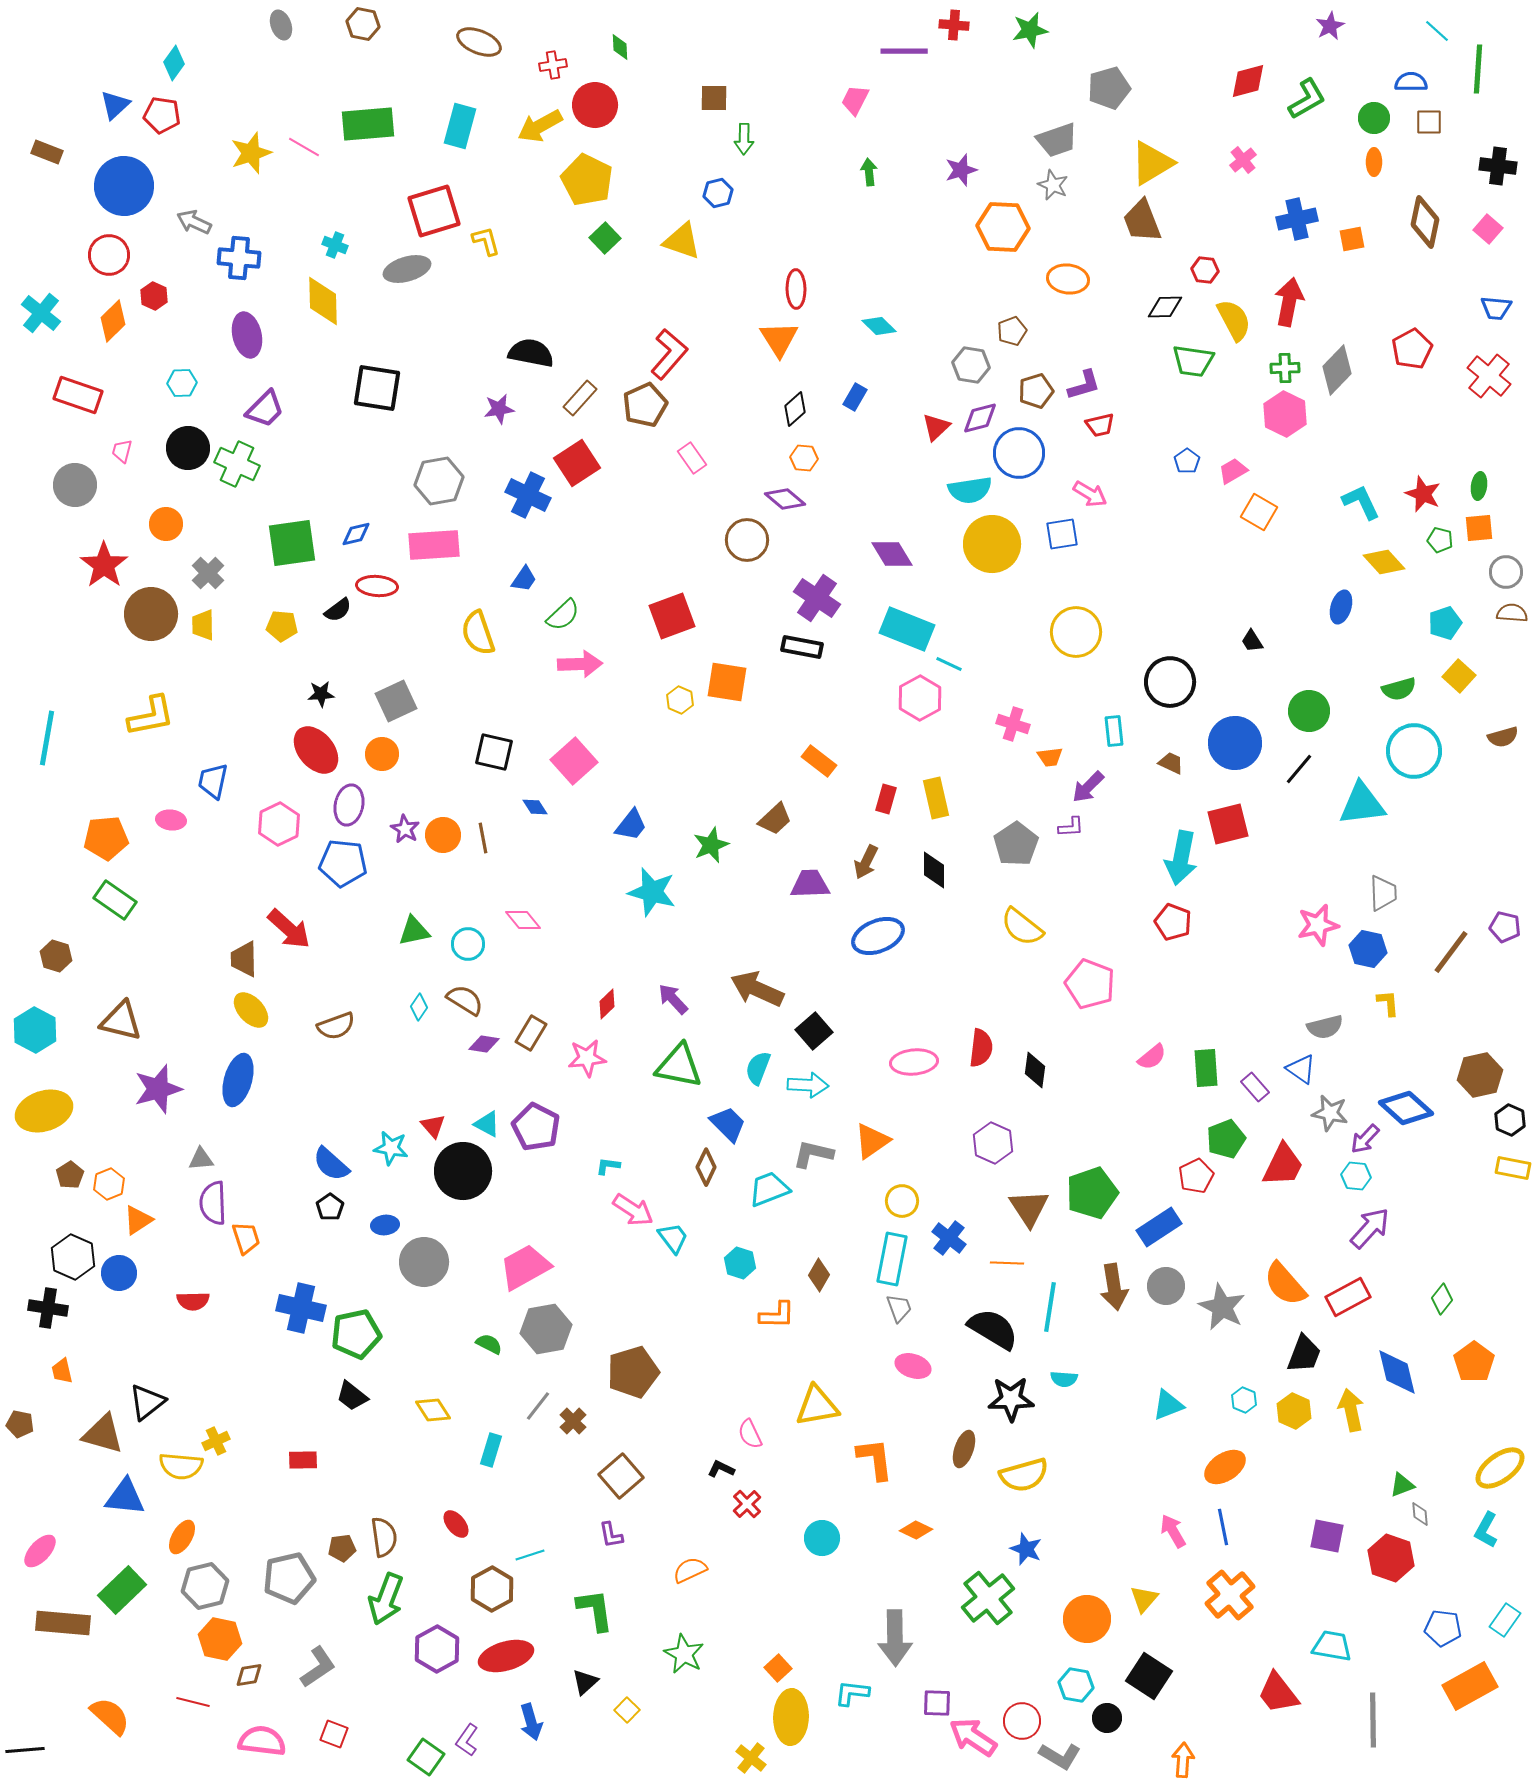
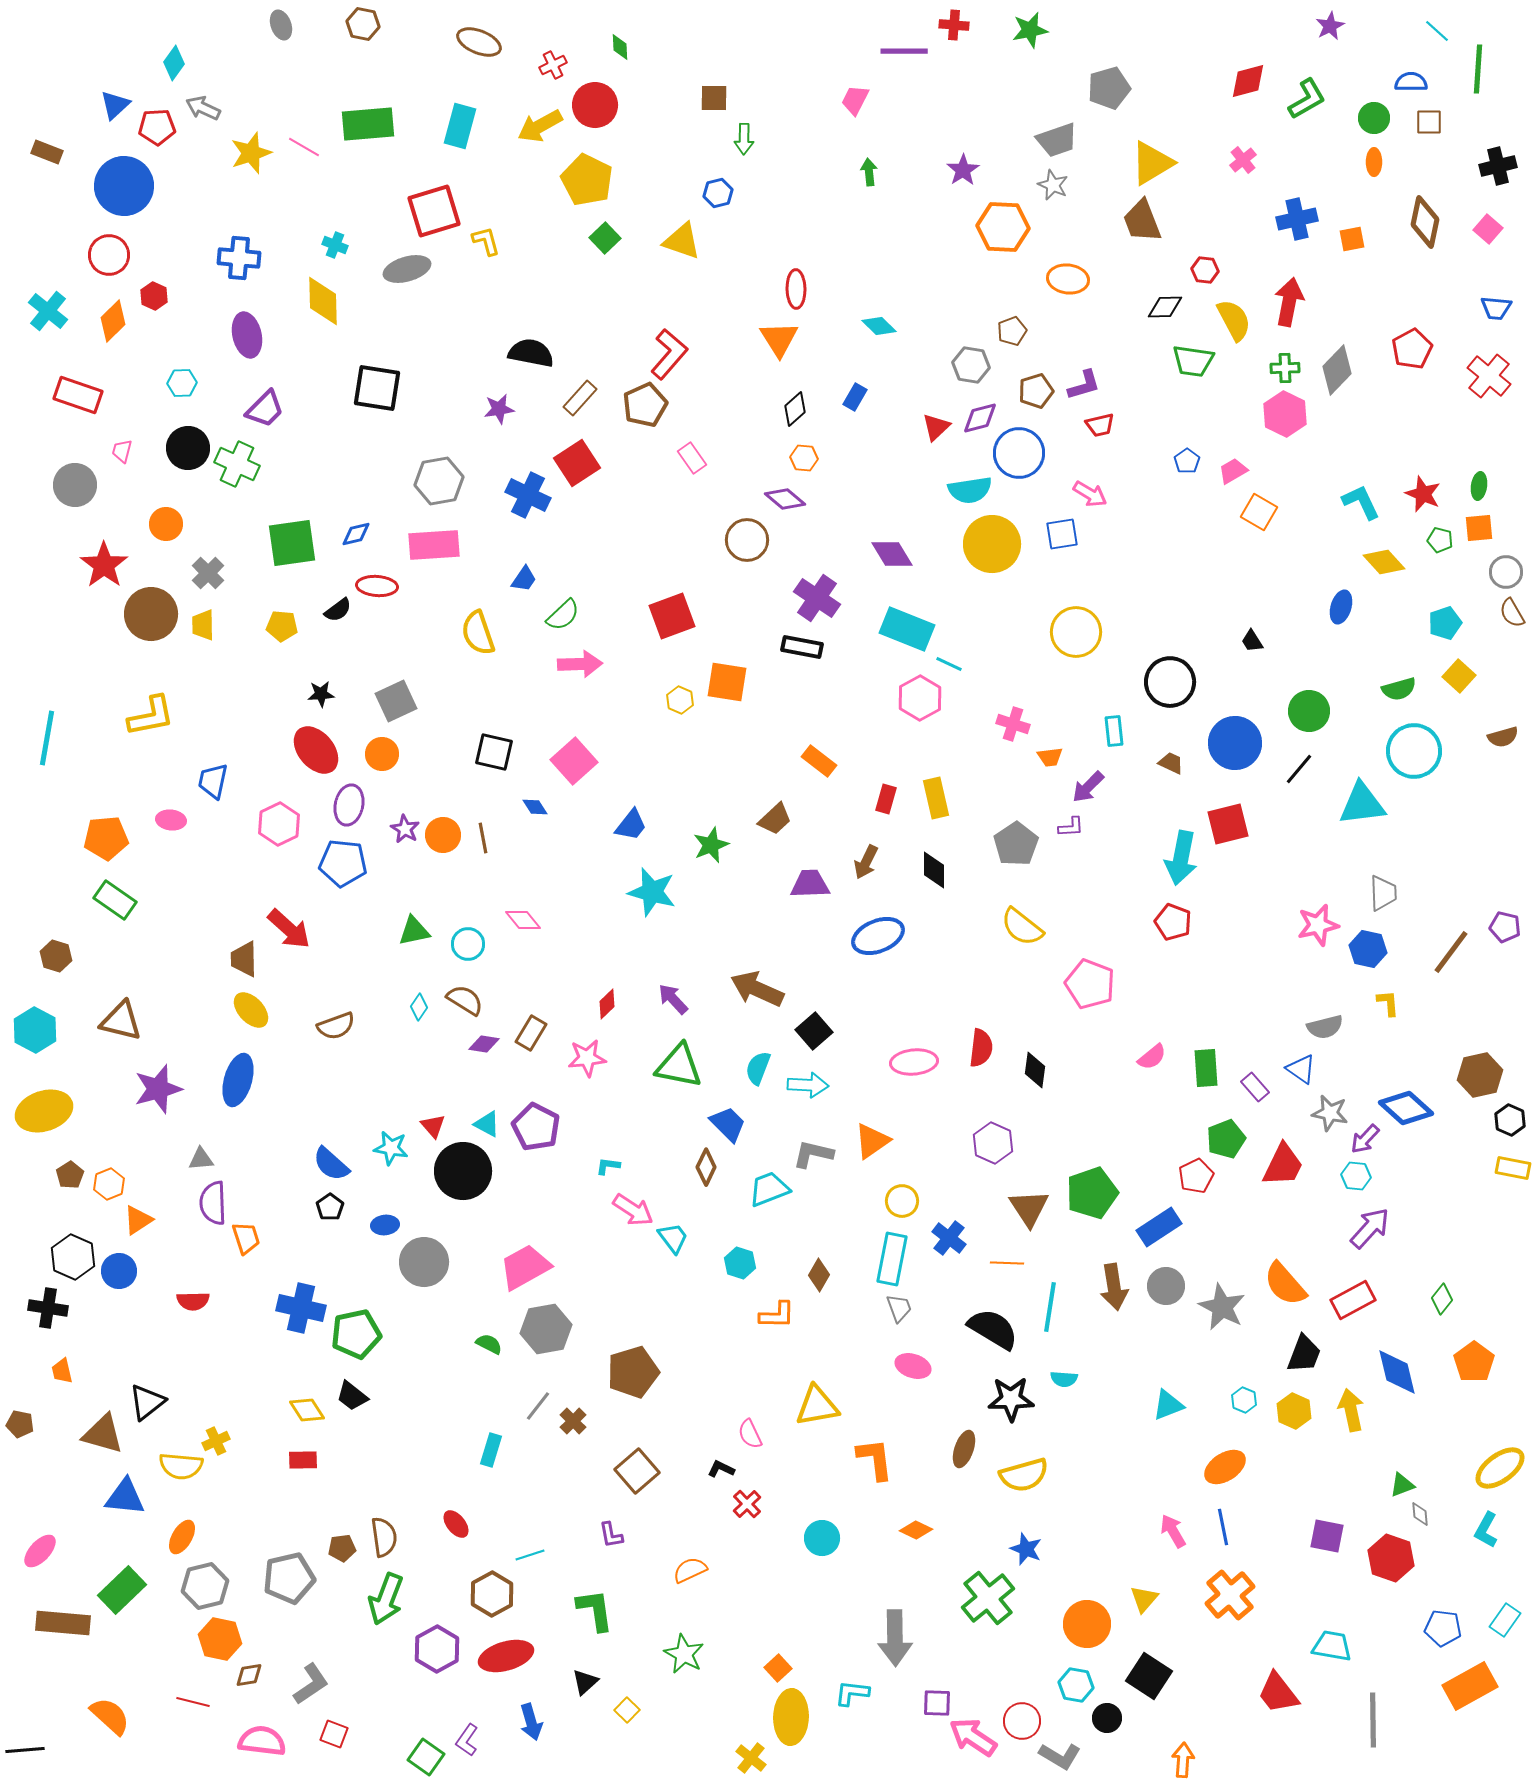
red cross at (553, 65): rotated 16 degrees counterclockwise
red pentagon at (162, 115): moved 5 px left, 12 px down; rotated 12 degrees counterclockwise
black cross at (1498, 166): rotated 21 degrees counterclockwise
purple star at (961, 170): moved 2 px right; rotated 16 degrees counterclockwise
gray arrow at (194, 222): moved 9 px right, 114 px up
cyan cross at (41, 313): moved 7 px right, 2 px up
brown semicircle at (1512, 613): rotated 124 degrees counterclockwise
blue circle at (119, 1273): moved 2 px up
red rectangle at (1348, 1297): moved 5 px right, 3 px down
yellow diamond at (433, 1410): moved 126 px left
brown square at (621, 1476): moved 16 px right, 5 px up
brown hexagon at (492, 1589): moved 5 px down
orange circle at (1087, 1619): moved 5 px down
gray L-shape at (318, 1667): moved 7 px left, 17 px down
